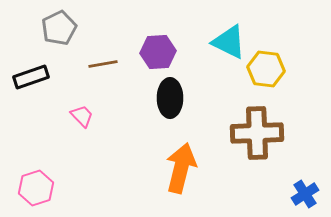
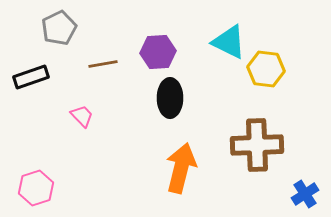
brown cross: moved 12 px down
